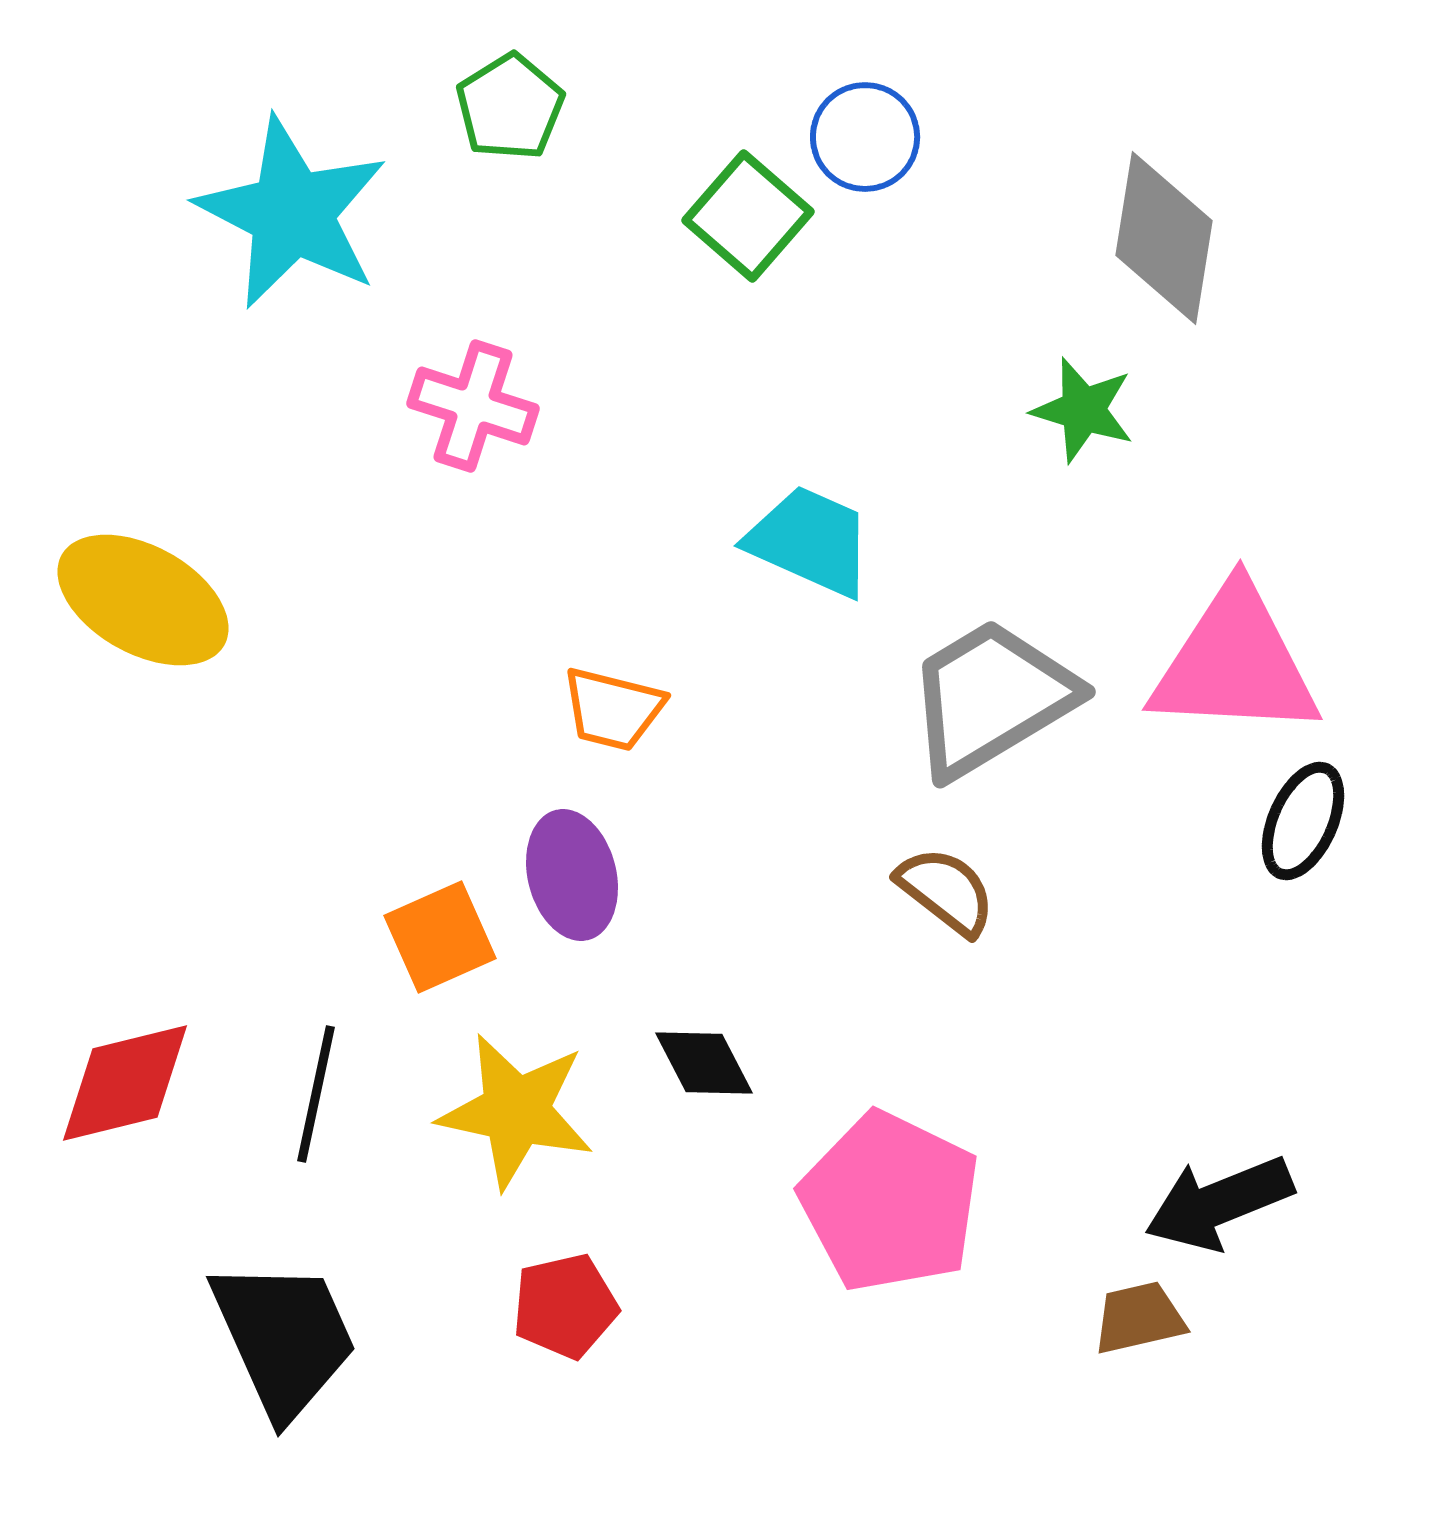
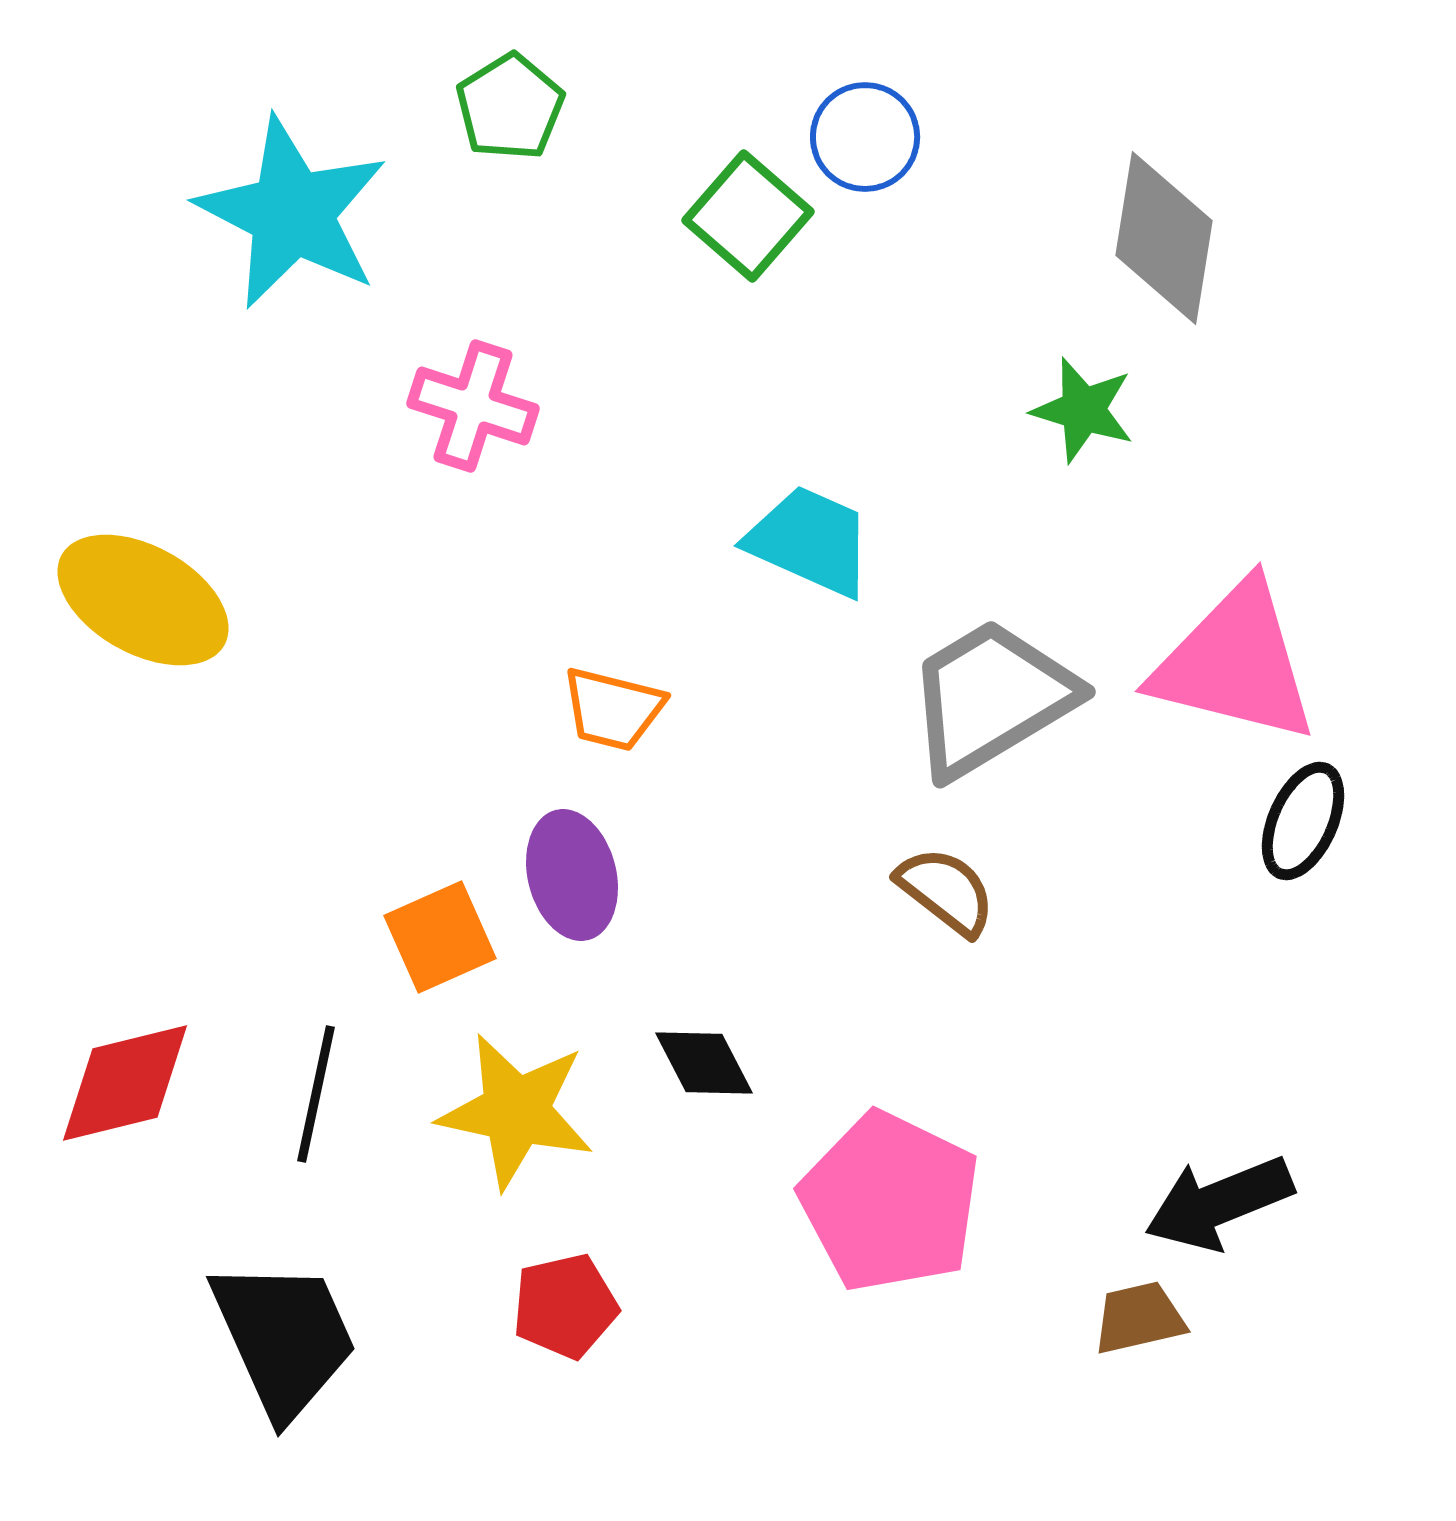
pink triangle: rotated 11 degrees clockwise
